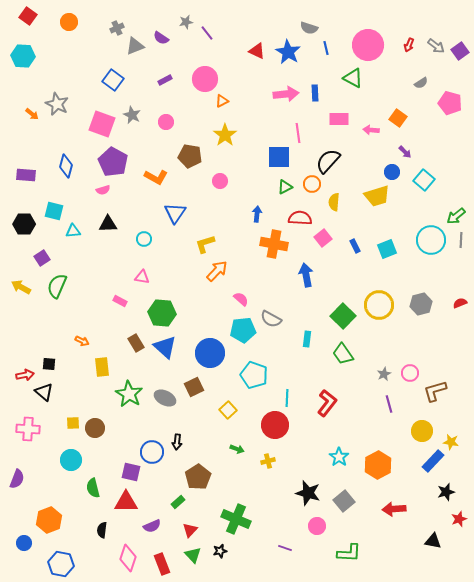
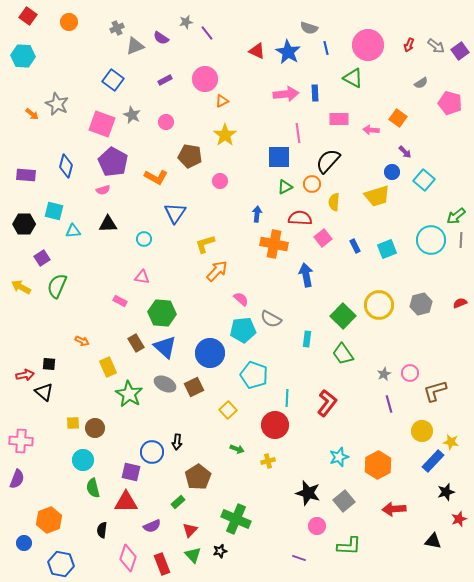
yellow rectangle at (102, 367): moved 6 px right; rotated 18 degrees counterclockwise
gray ellipse at (165, 398): moved 14 px up
pink cross at (28, 429): moved 7 px left, 12 px down
cyan star at (339, 457): rotated 18 degrees clockwise
cyan circle at (71, 460): moved 12 px right
purple line at (285, 548): moved 14 px right, 10 px down
green L-shape at (349, 553): moved 7 px up
